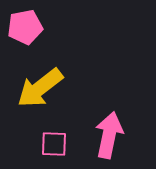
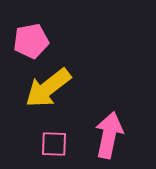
pink pentagon: moved 6 px right, 14 px down
yellow arrow: moved 8 px right
